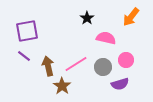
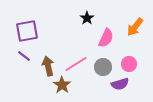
orange arrow: moved 4 px right, 10 px down
pink semicircle: rotated 102 degrees clockwise
pink circle: moved 3 px right, 4 px down
brown star: moved 1 px up
